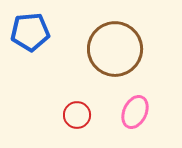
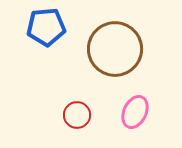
blue pentagon: moved 16 px right, 5 px up
